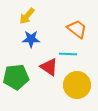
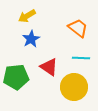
yellow arrow: rotated 18 degrees clockwise
orange trapezoid: moved 1 px right, 1 px up
blue star: rotated 30 degrees counterclockwise
cyan line: moved 13 px right, 4 px down
yellow circle: moved 3 px left, 2 px down
